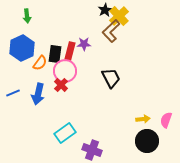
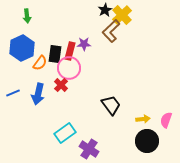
yellow cross: moved 3 px right, 1 px up
pink circle: moved 4 px right, 3 px up
black trapezoid: moved 27 px down; rotated 10 degrees counterclockwise
purple cross: moved 3 px left, 1 px up; rotated 12 degrees clockwise
